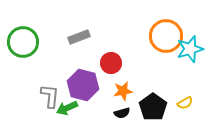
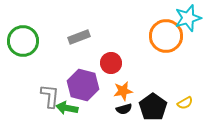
green circle: moved 1 px up
cyan star: moved 2 px left, 31 px up
green arrow: rotated 35 degrees clockwise
black semicircle: moved 2 px right, 4 px up
